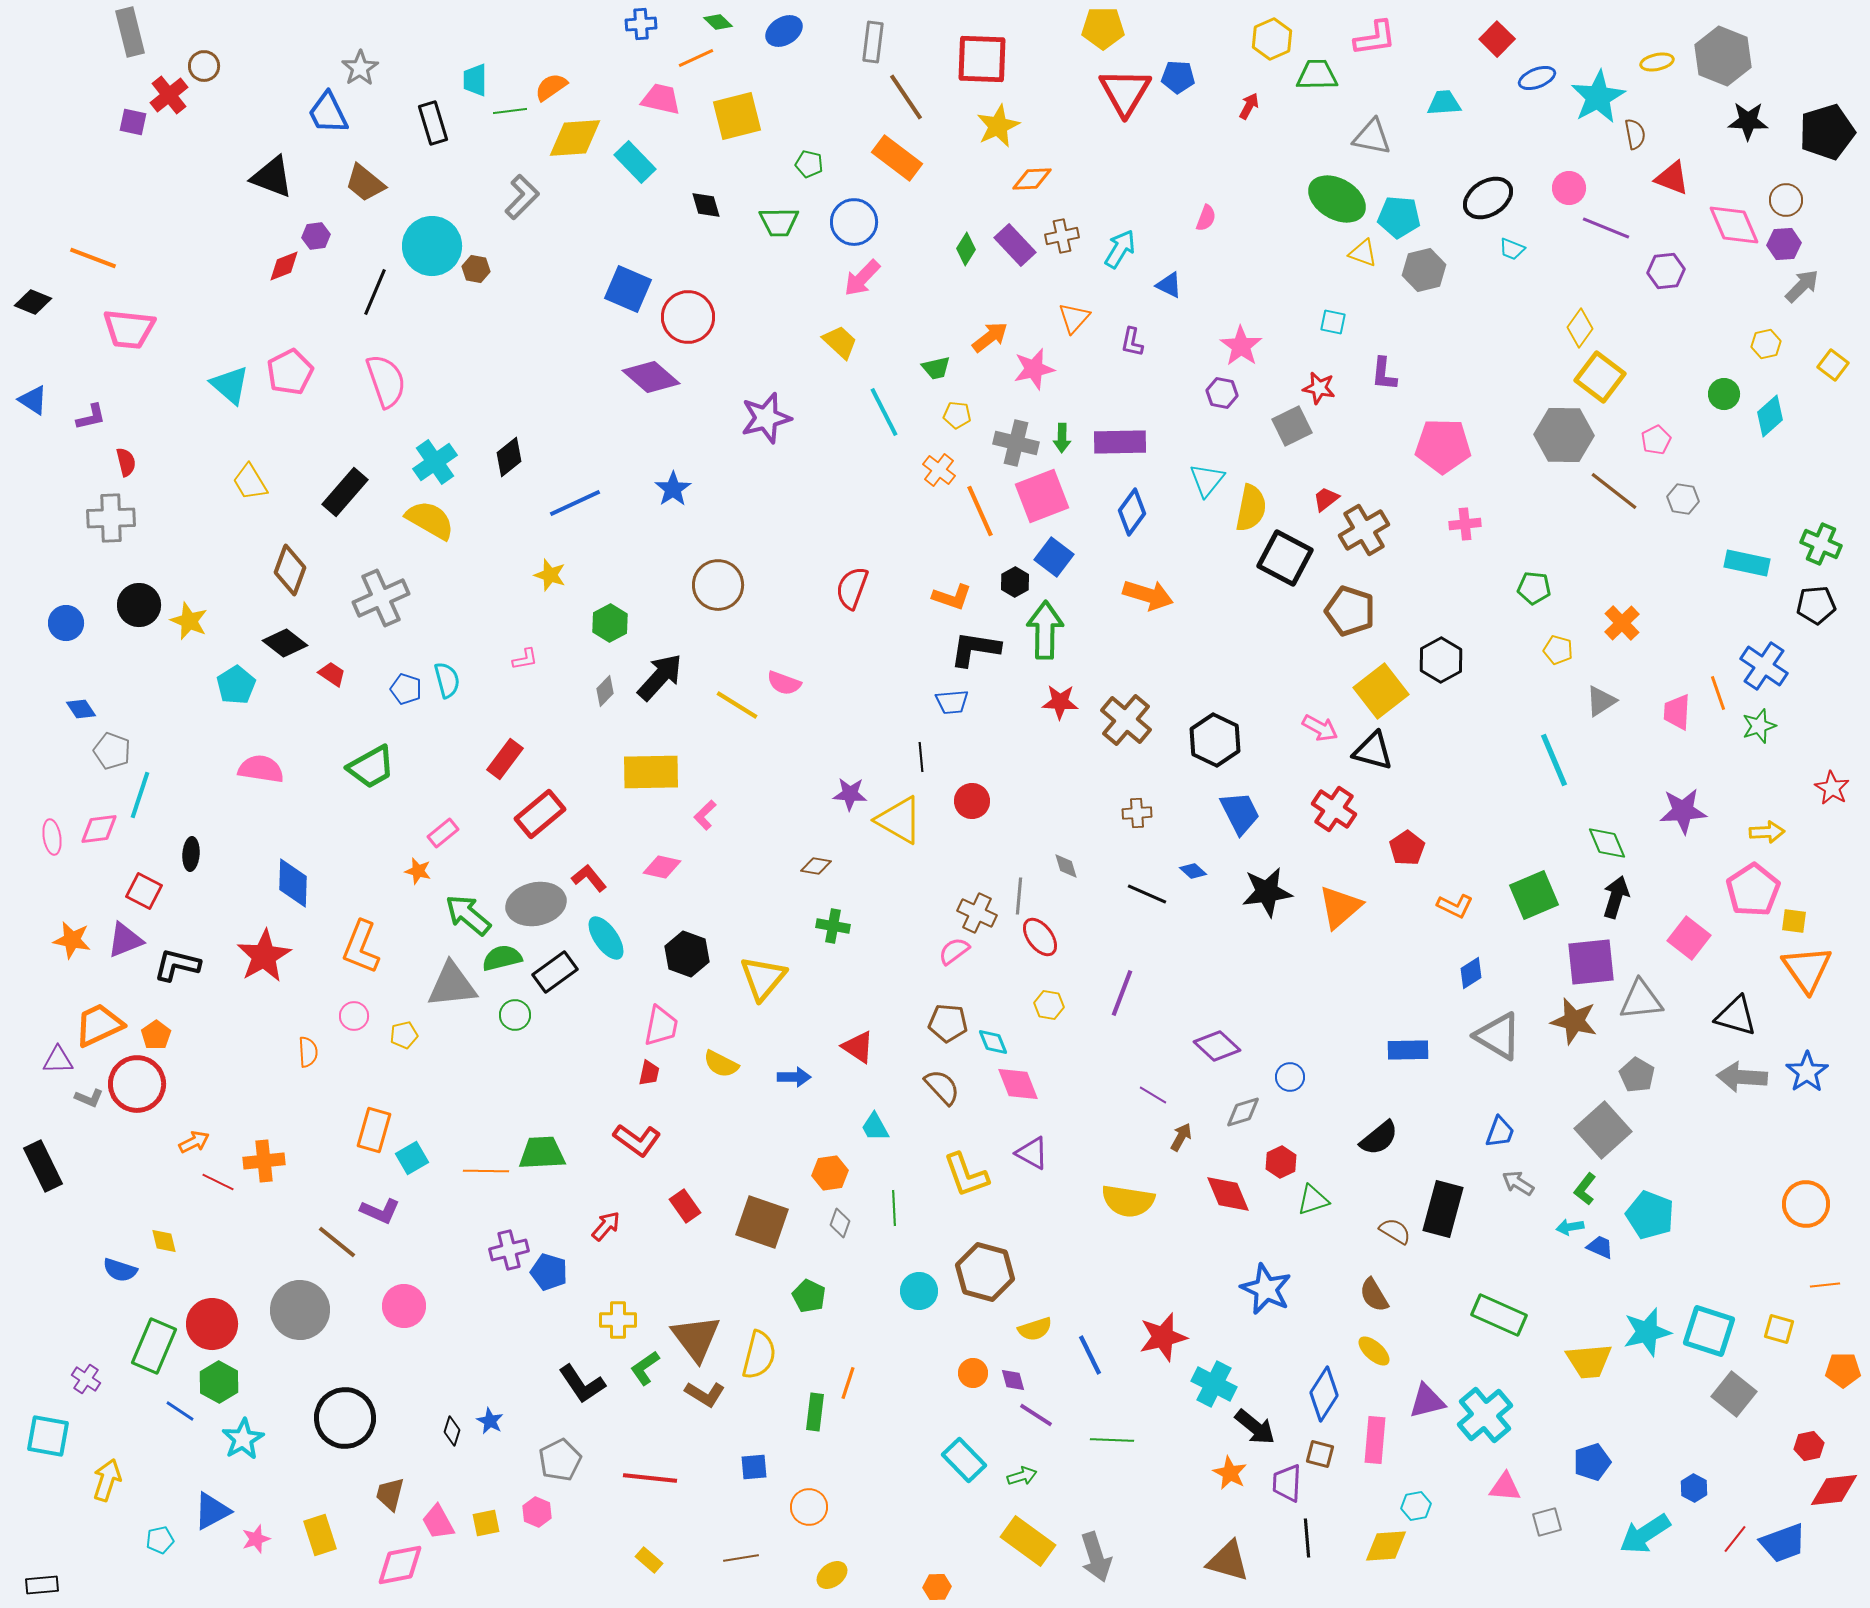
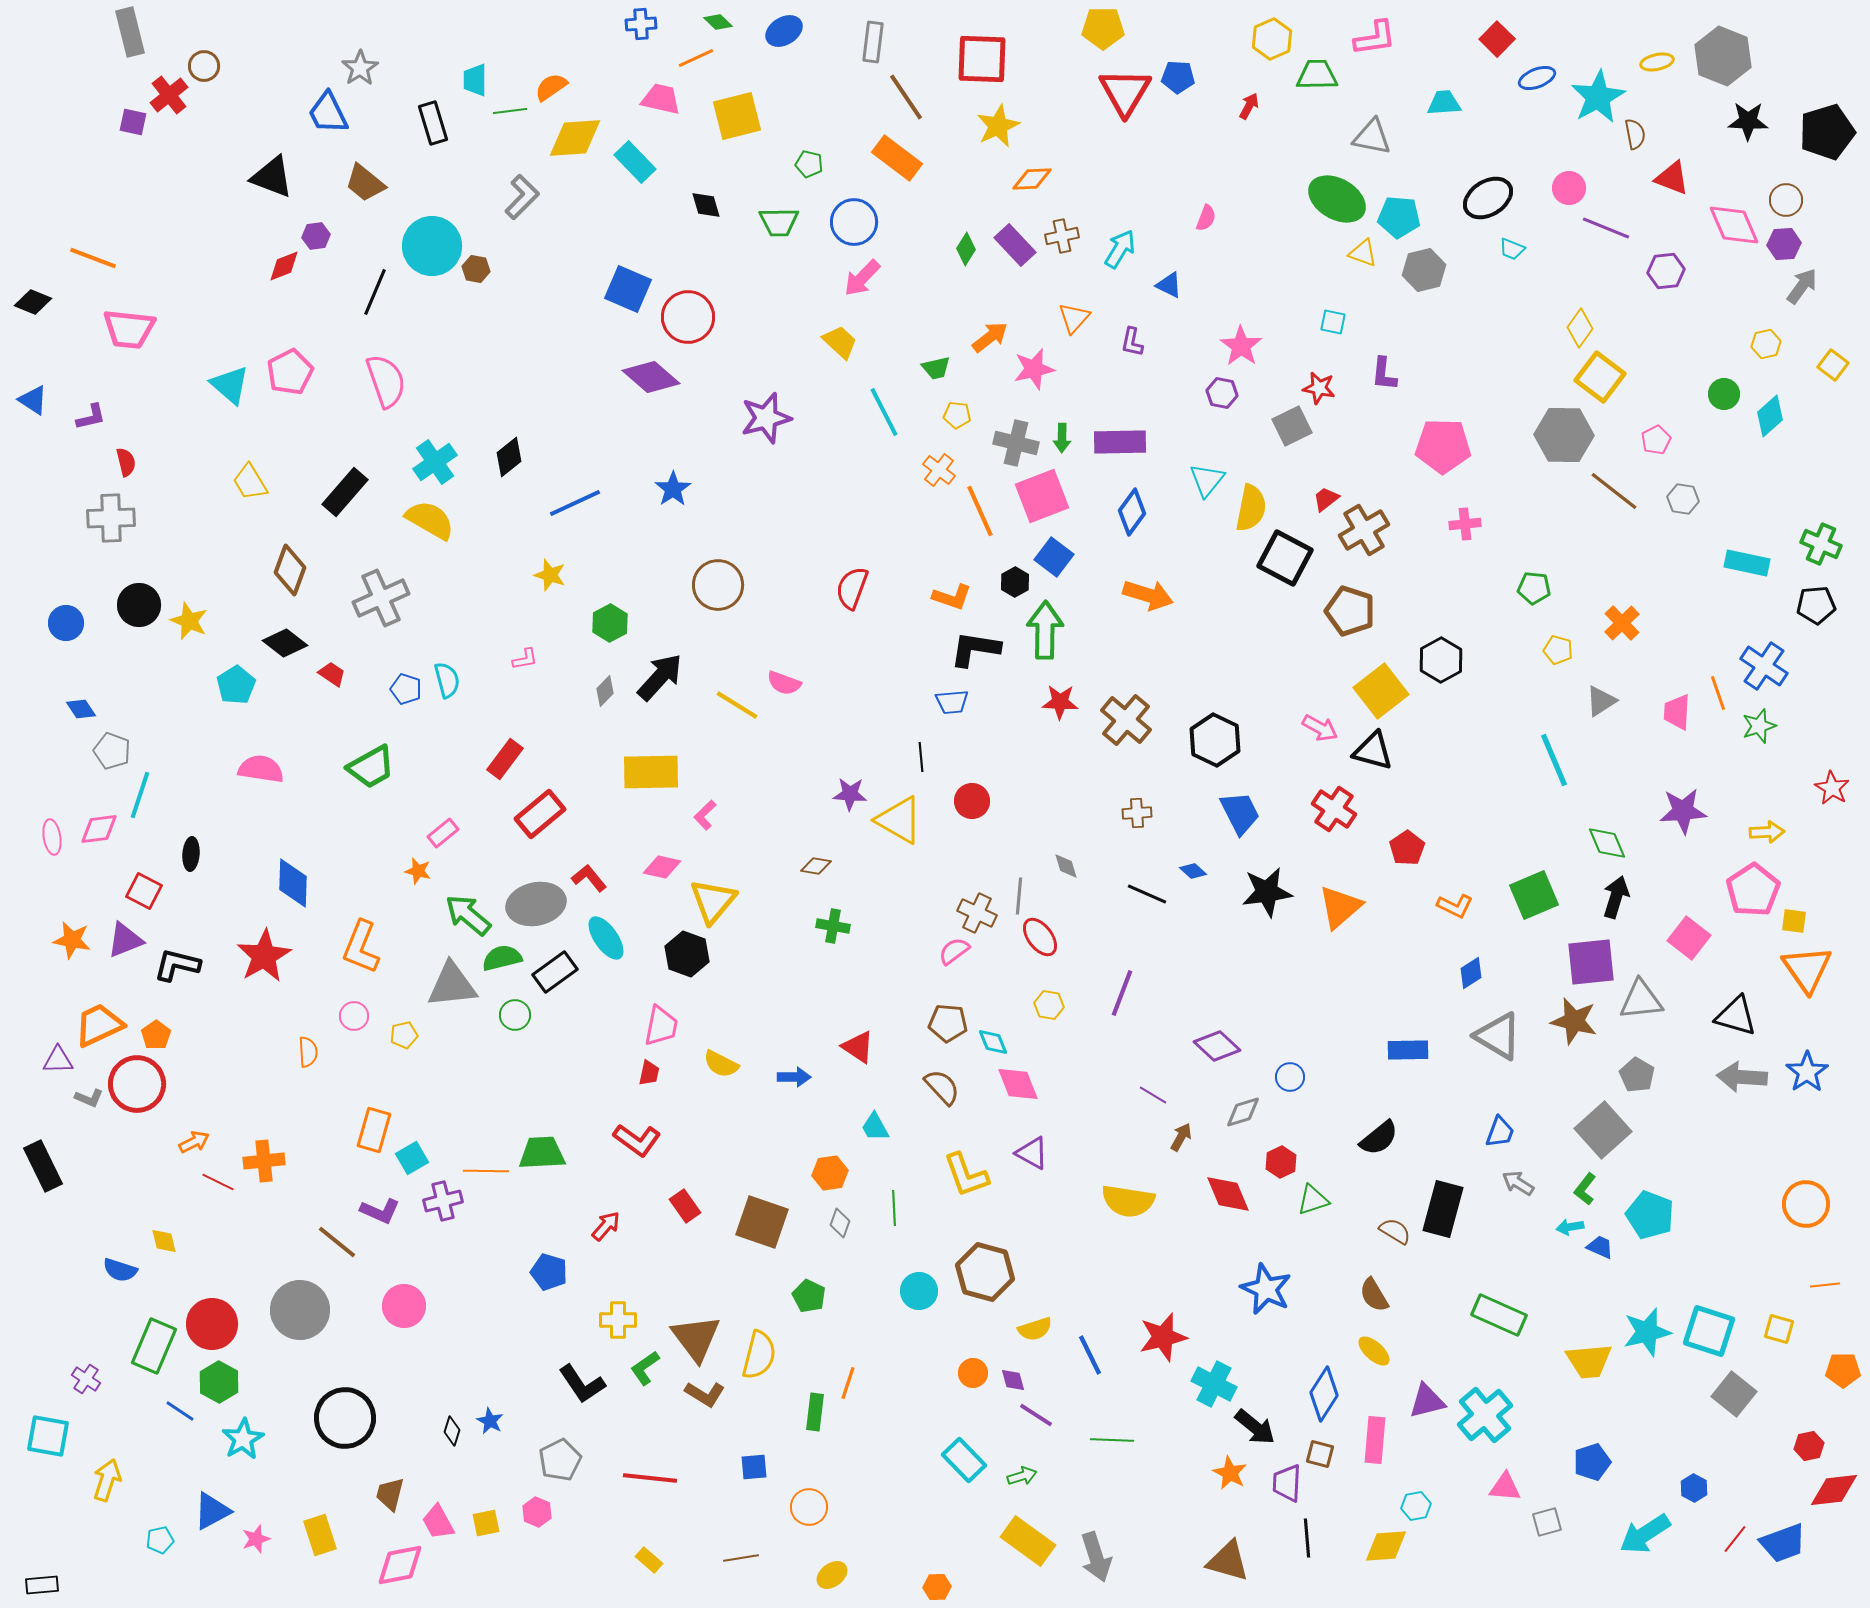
gray arrow at (1802, 286): rotated 9 degrees counterclockwise
yellow triangle at (763, 978): moved 50 px left, 77 px up
purple cross at (509, 1250): moved 66 px left, 49 px up
